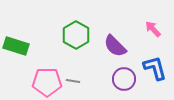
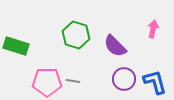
pink arrow: rotated 54 degrees clockwise
green hexagon: rotated 12 degrees counterclockwise
blue L-shape: moved 14 px down
